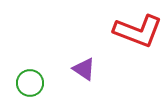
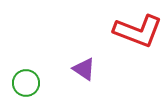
green circle: moved 4 px left
